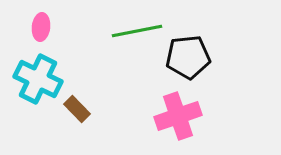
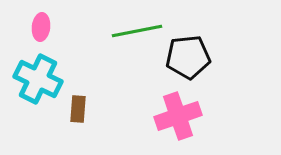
brown rectangle: moved 1 px right; rotated 48 degrees clockwise
